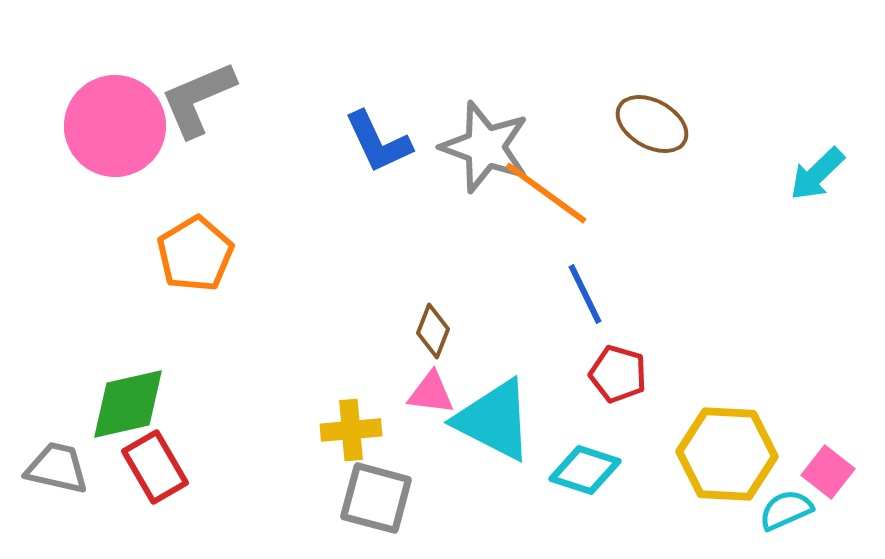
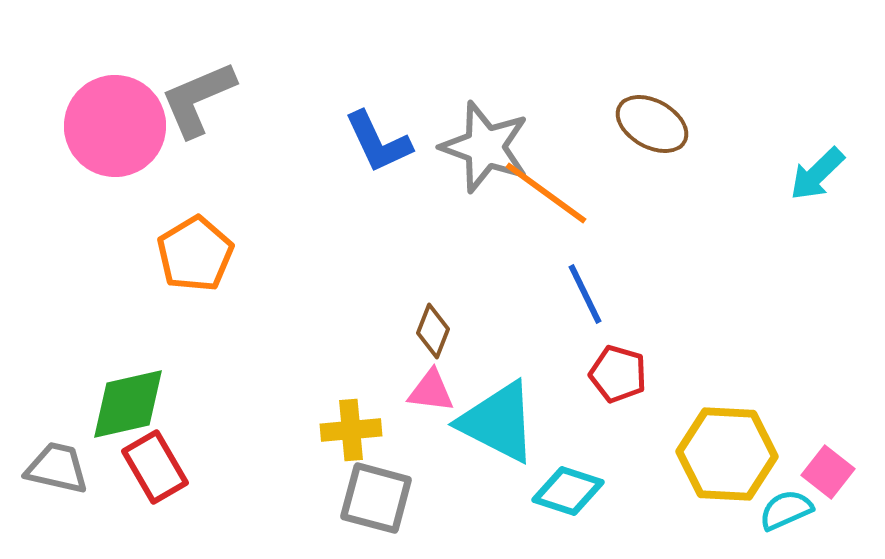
pink triangle: moved 2 px up
cyan triangle: moved 4 px right, 2 px down
cyan diamond: moved 17 px left, 21 px down
